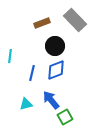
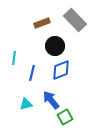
cyan line: moved 4 px right, 2 px down
blue diamond: moved 5 px right
